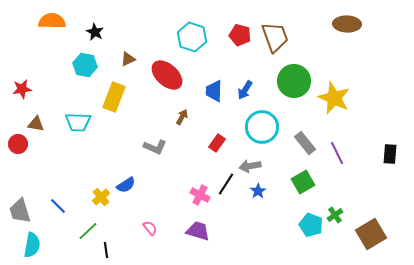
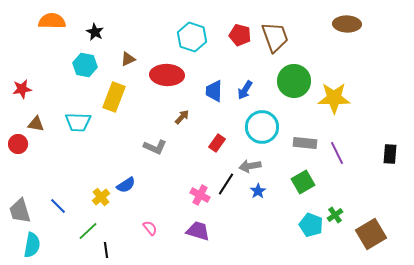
red ellipse at (167, 75): rotated 40 degrees counterclockwise
yellow star at (334, 98): rotated 24 degrees counterclockwise
brown arrow at (182, 117): rotated 14 degrees clockwise
gray rectangle at (305, 143): rotated 45 degrees counterclockwise
